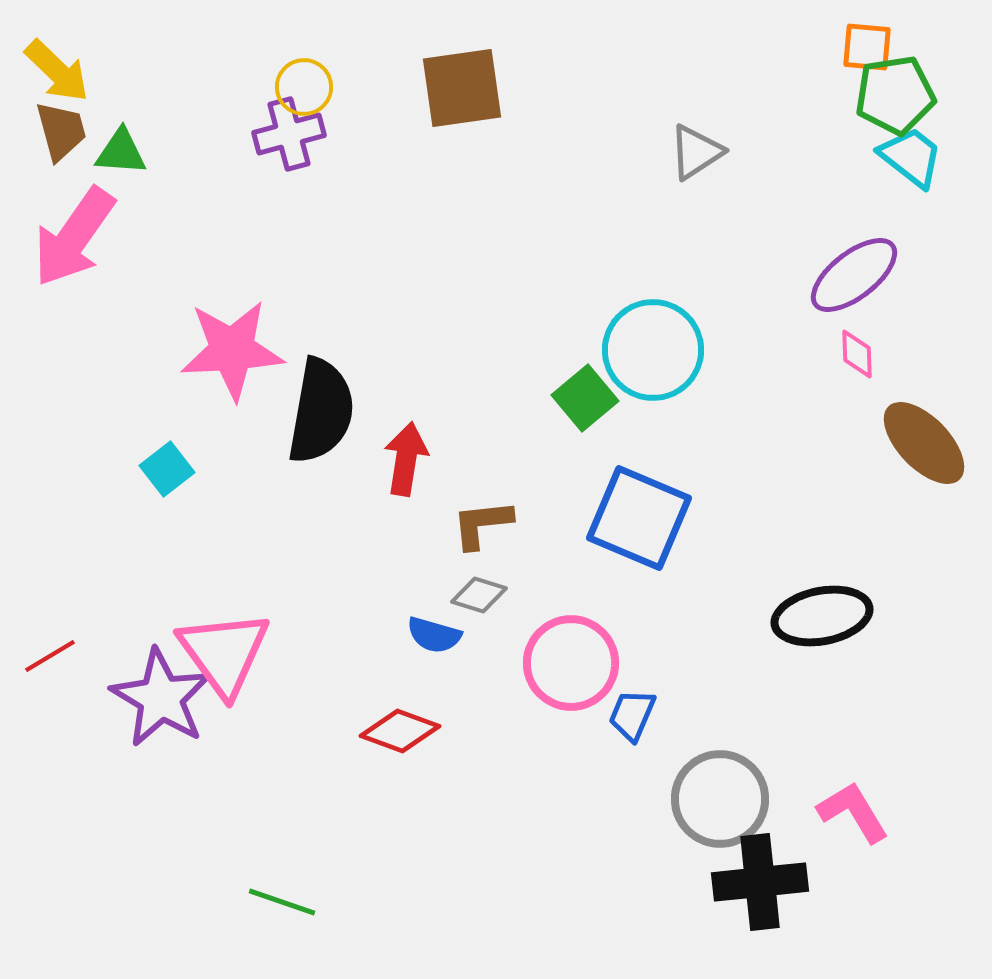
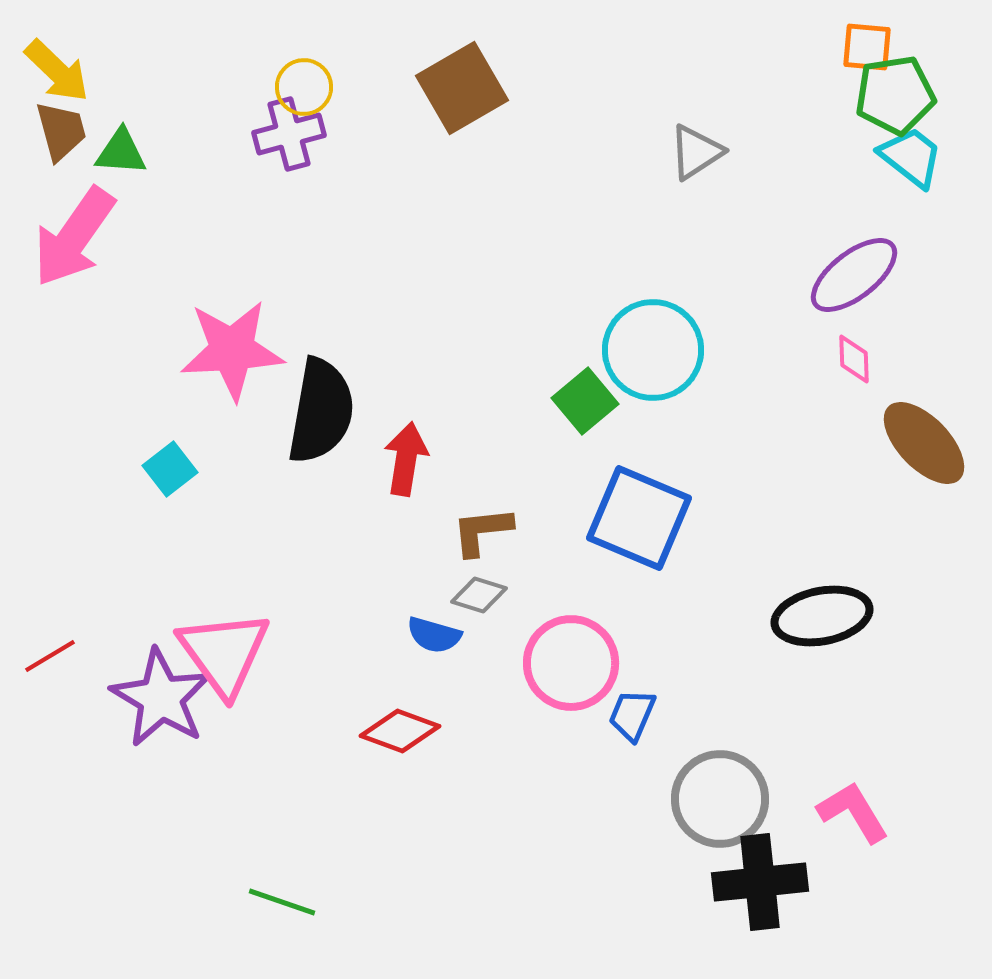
brown square: rotated 22 degrees counterclockwise
pink diamond: moved 3 px left, 5 px down
green square: moved 3 px down
cyan square: moved 3 px right
brown L-shape: moved 7 px down
